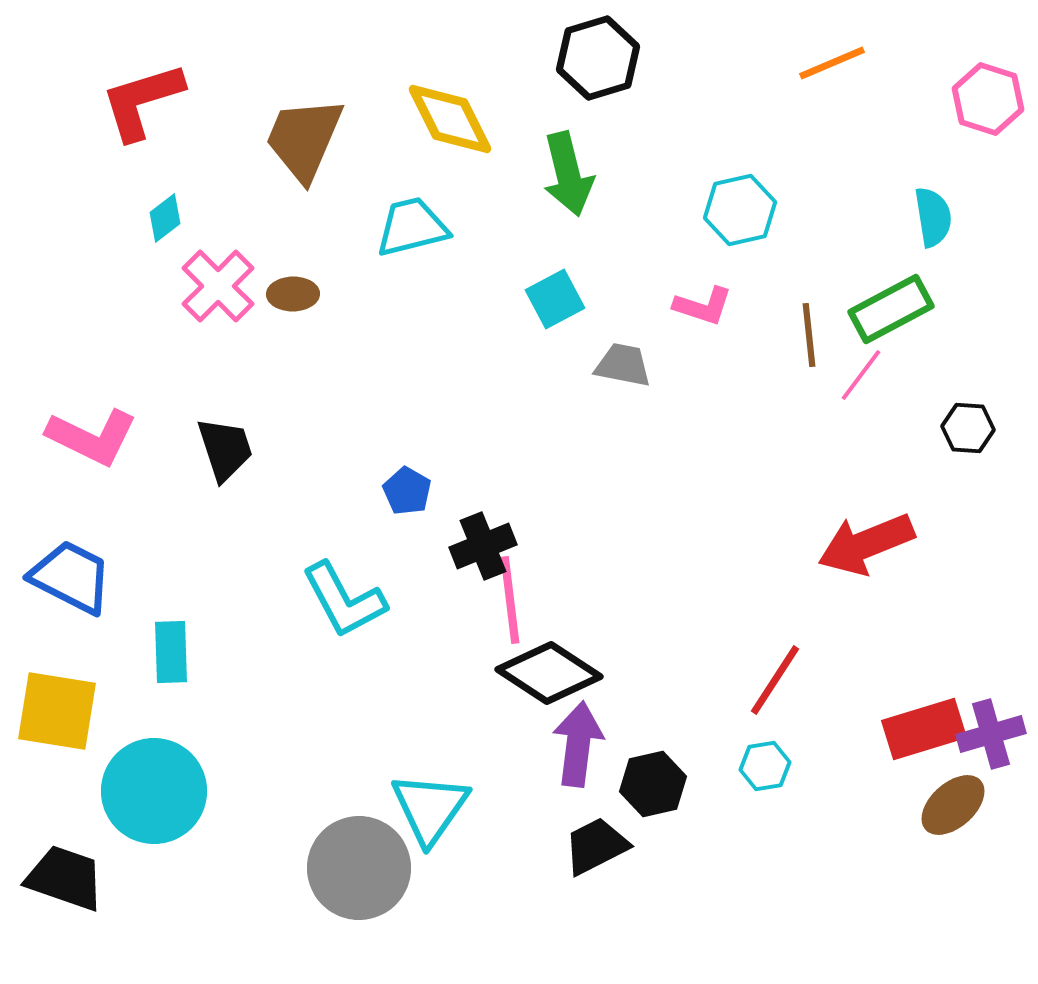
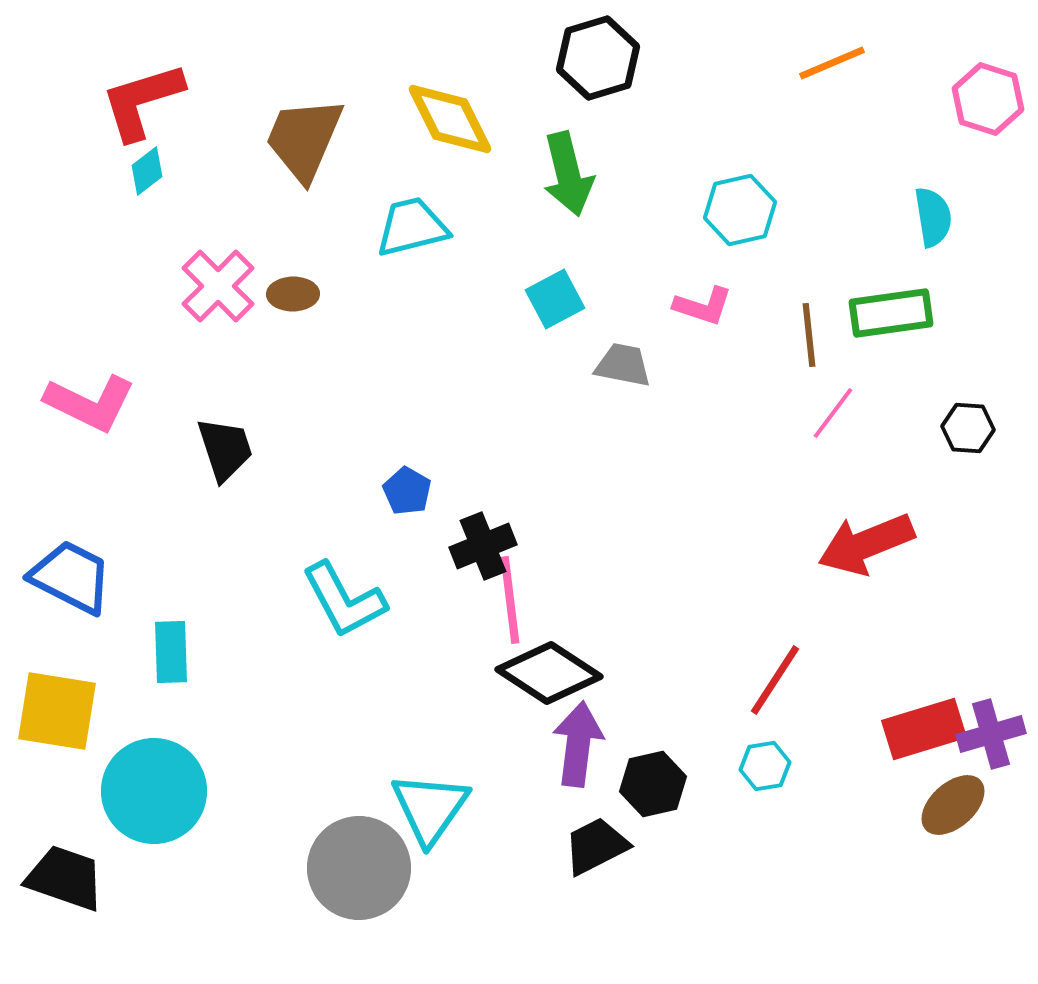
cyan diamond at (165, 218): moved 18 px left, 47 px up
green rectangle at (891, 309): moved 4 px down; rotated 20 degrees clockwise
pink line at (861, 375): moved 28 px left, 38 px down
pink L-shape at (92, 437): moved 2 px left, 34 px up
